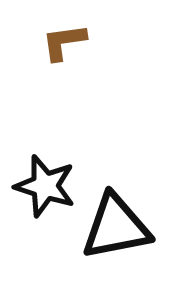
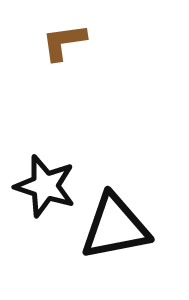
black triangle: moved 1 px left
